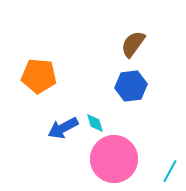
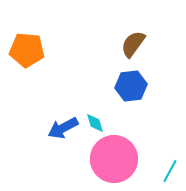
orange pentagon: moved 12 px left, 26 px up
